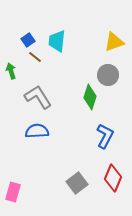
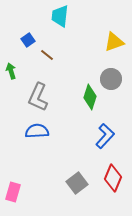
cyan trapezoid: moved 3 px right, 25 px up
brown line: moved 12 px right, 2 px up
gray circle: moved 3 px right, 4 px down
gray L-shape: rotated 124 degrees counterclockwise
blue L-shape: rotated 15 degrees clockwise
